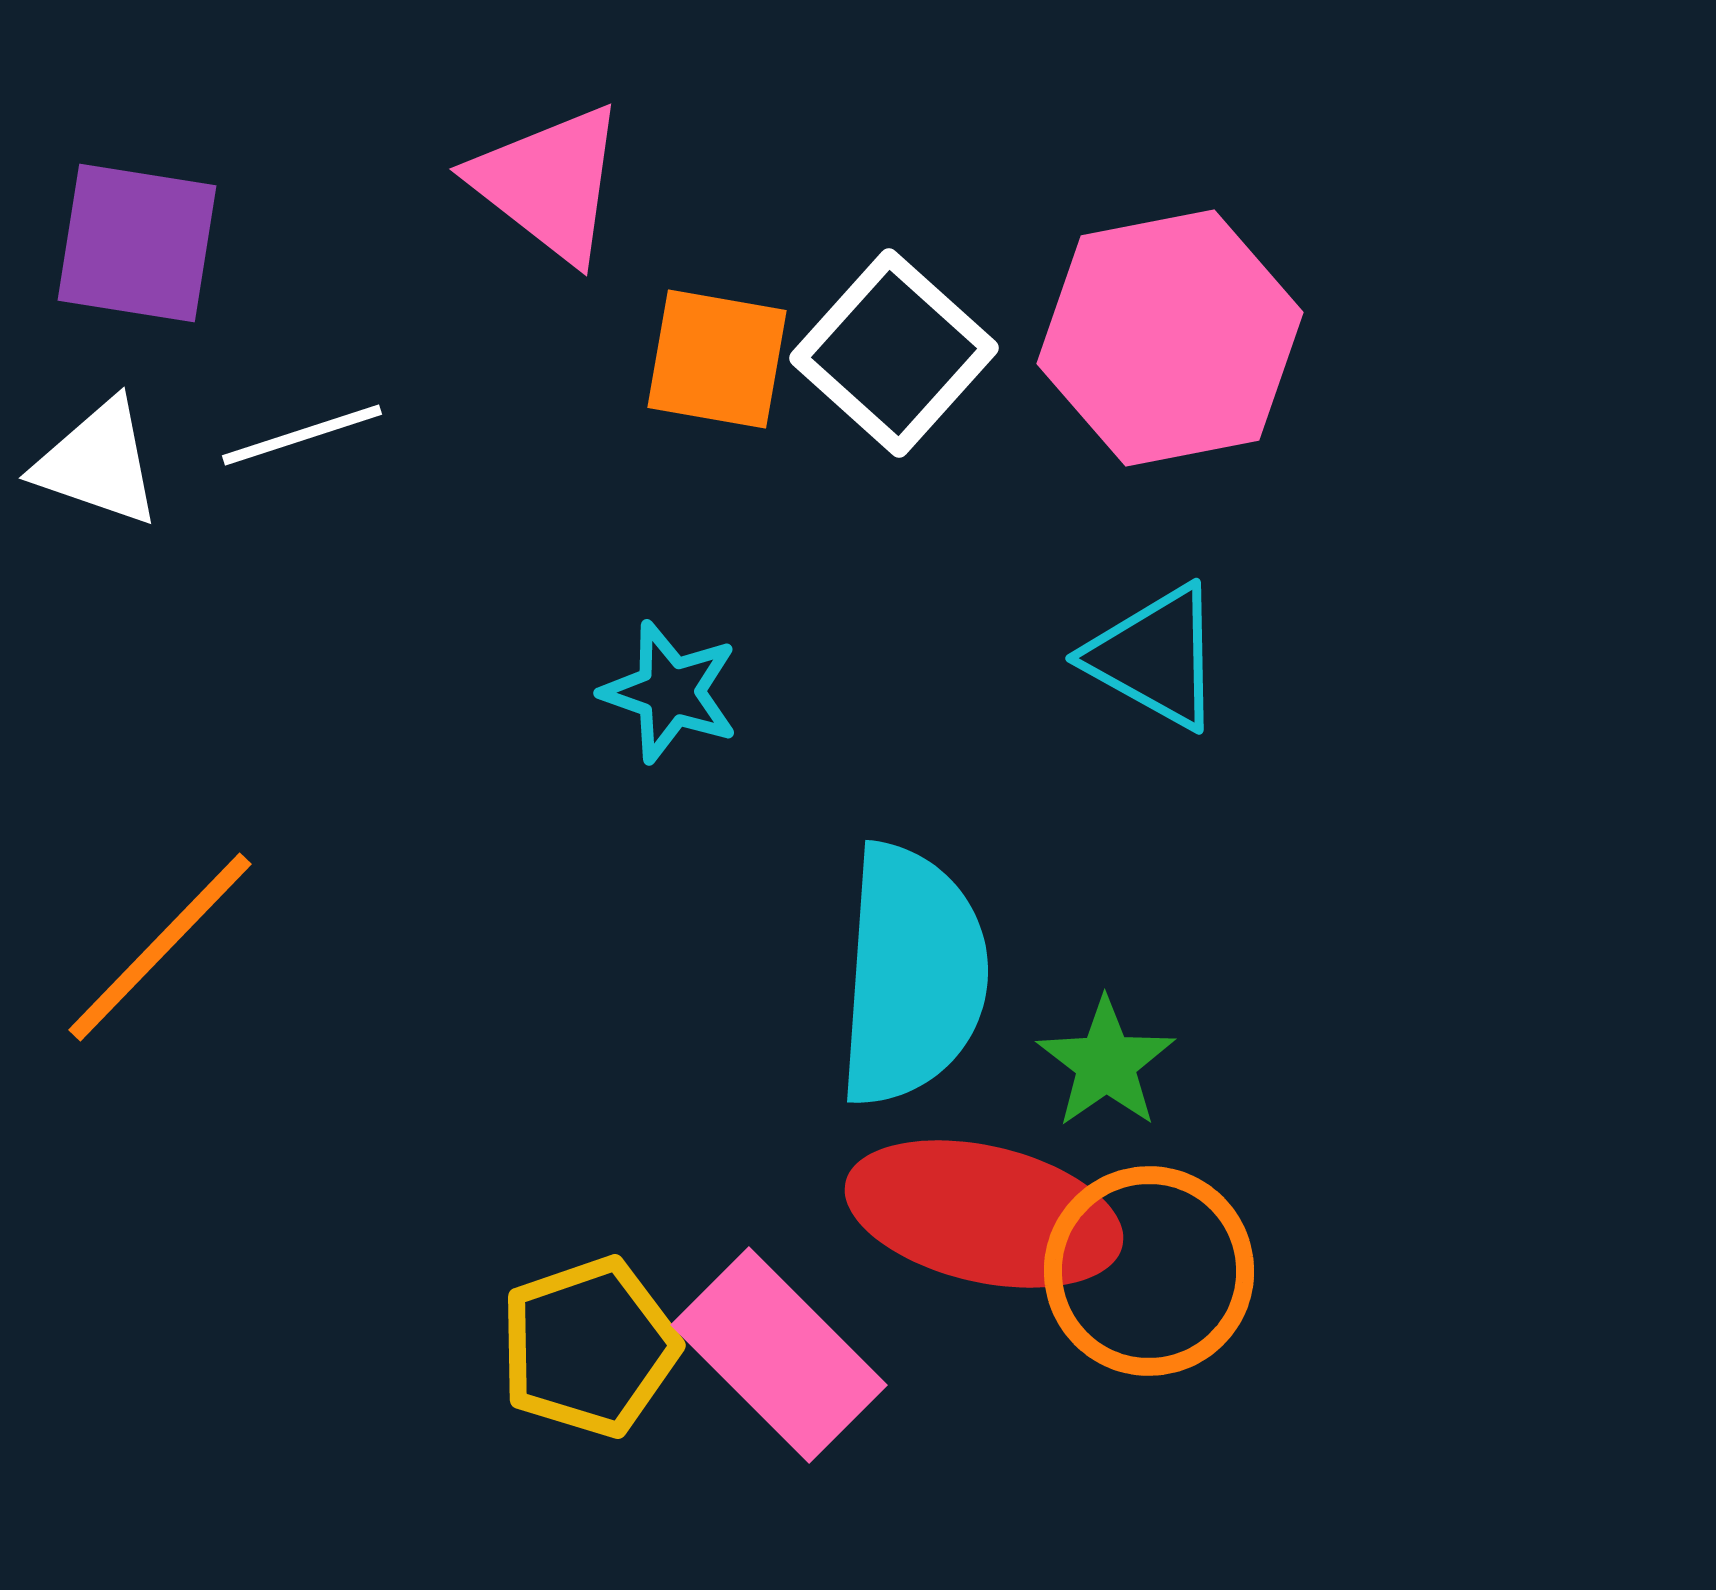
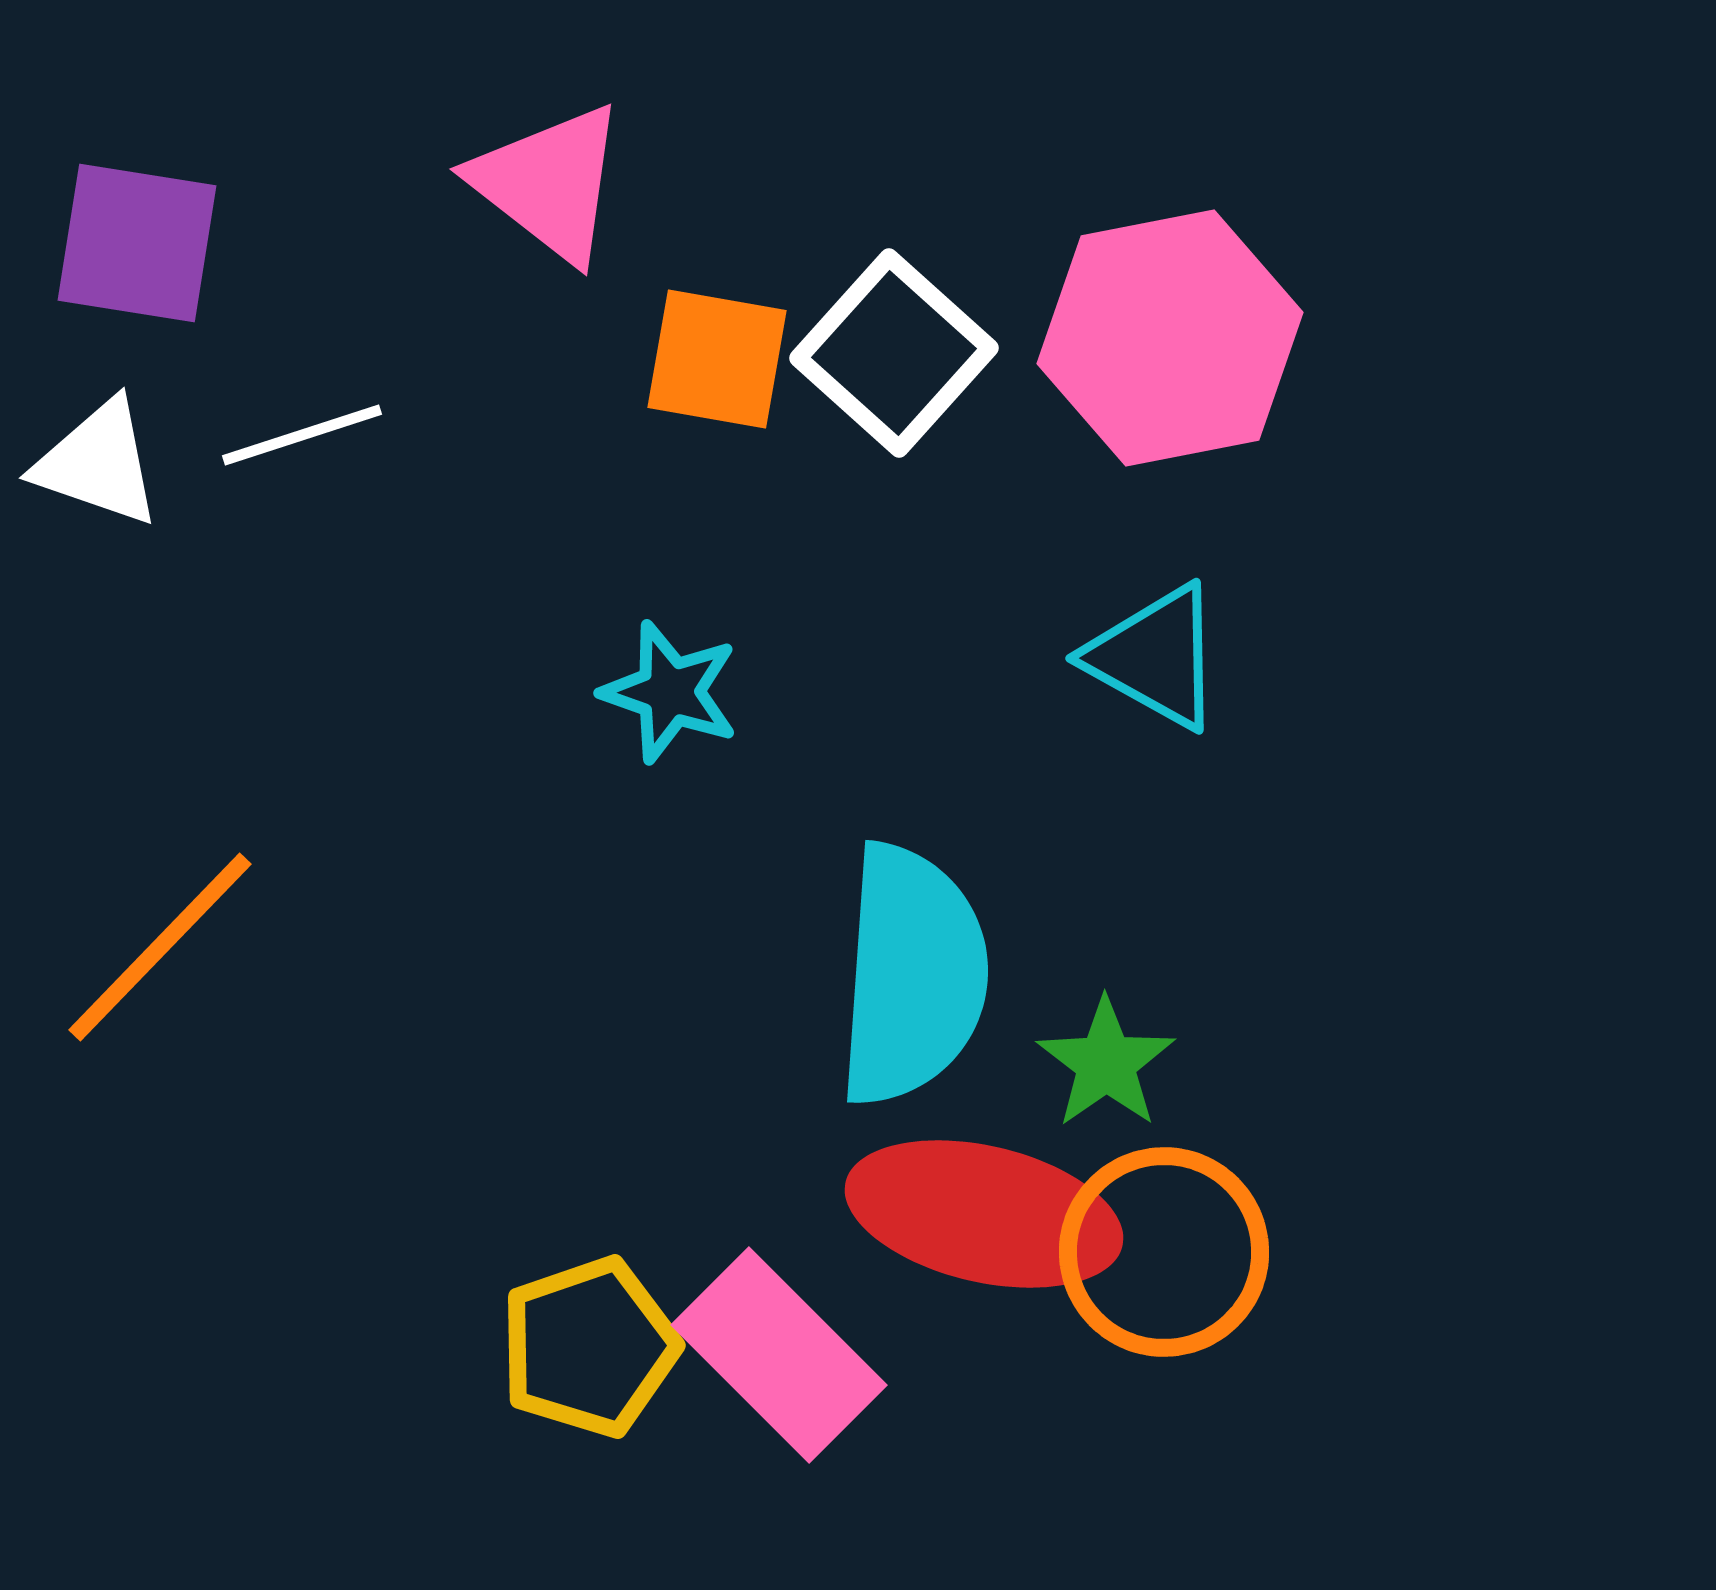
orange circle: moved 15 px right, 19 px up
